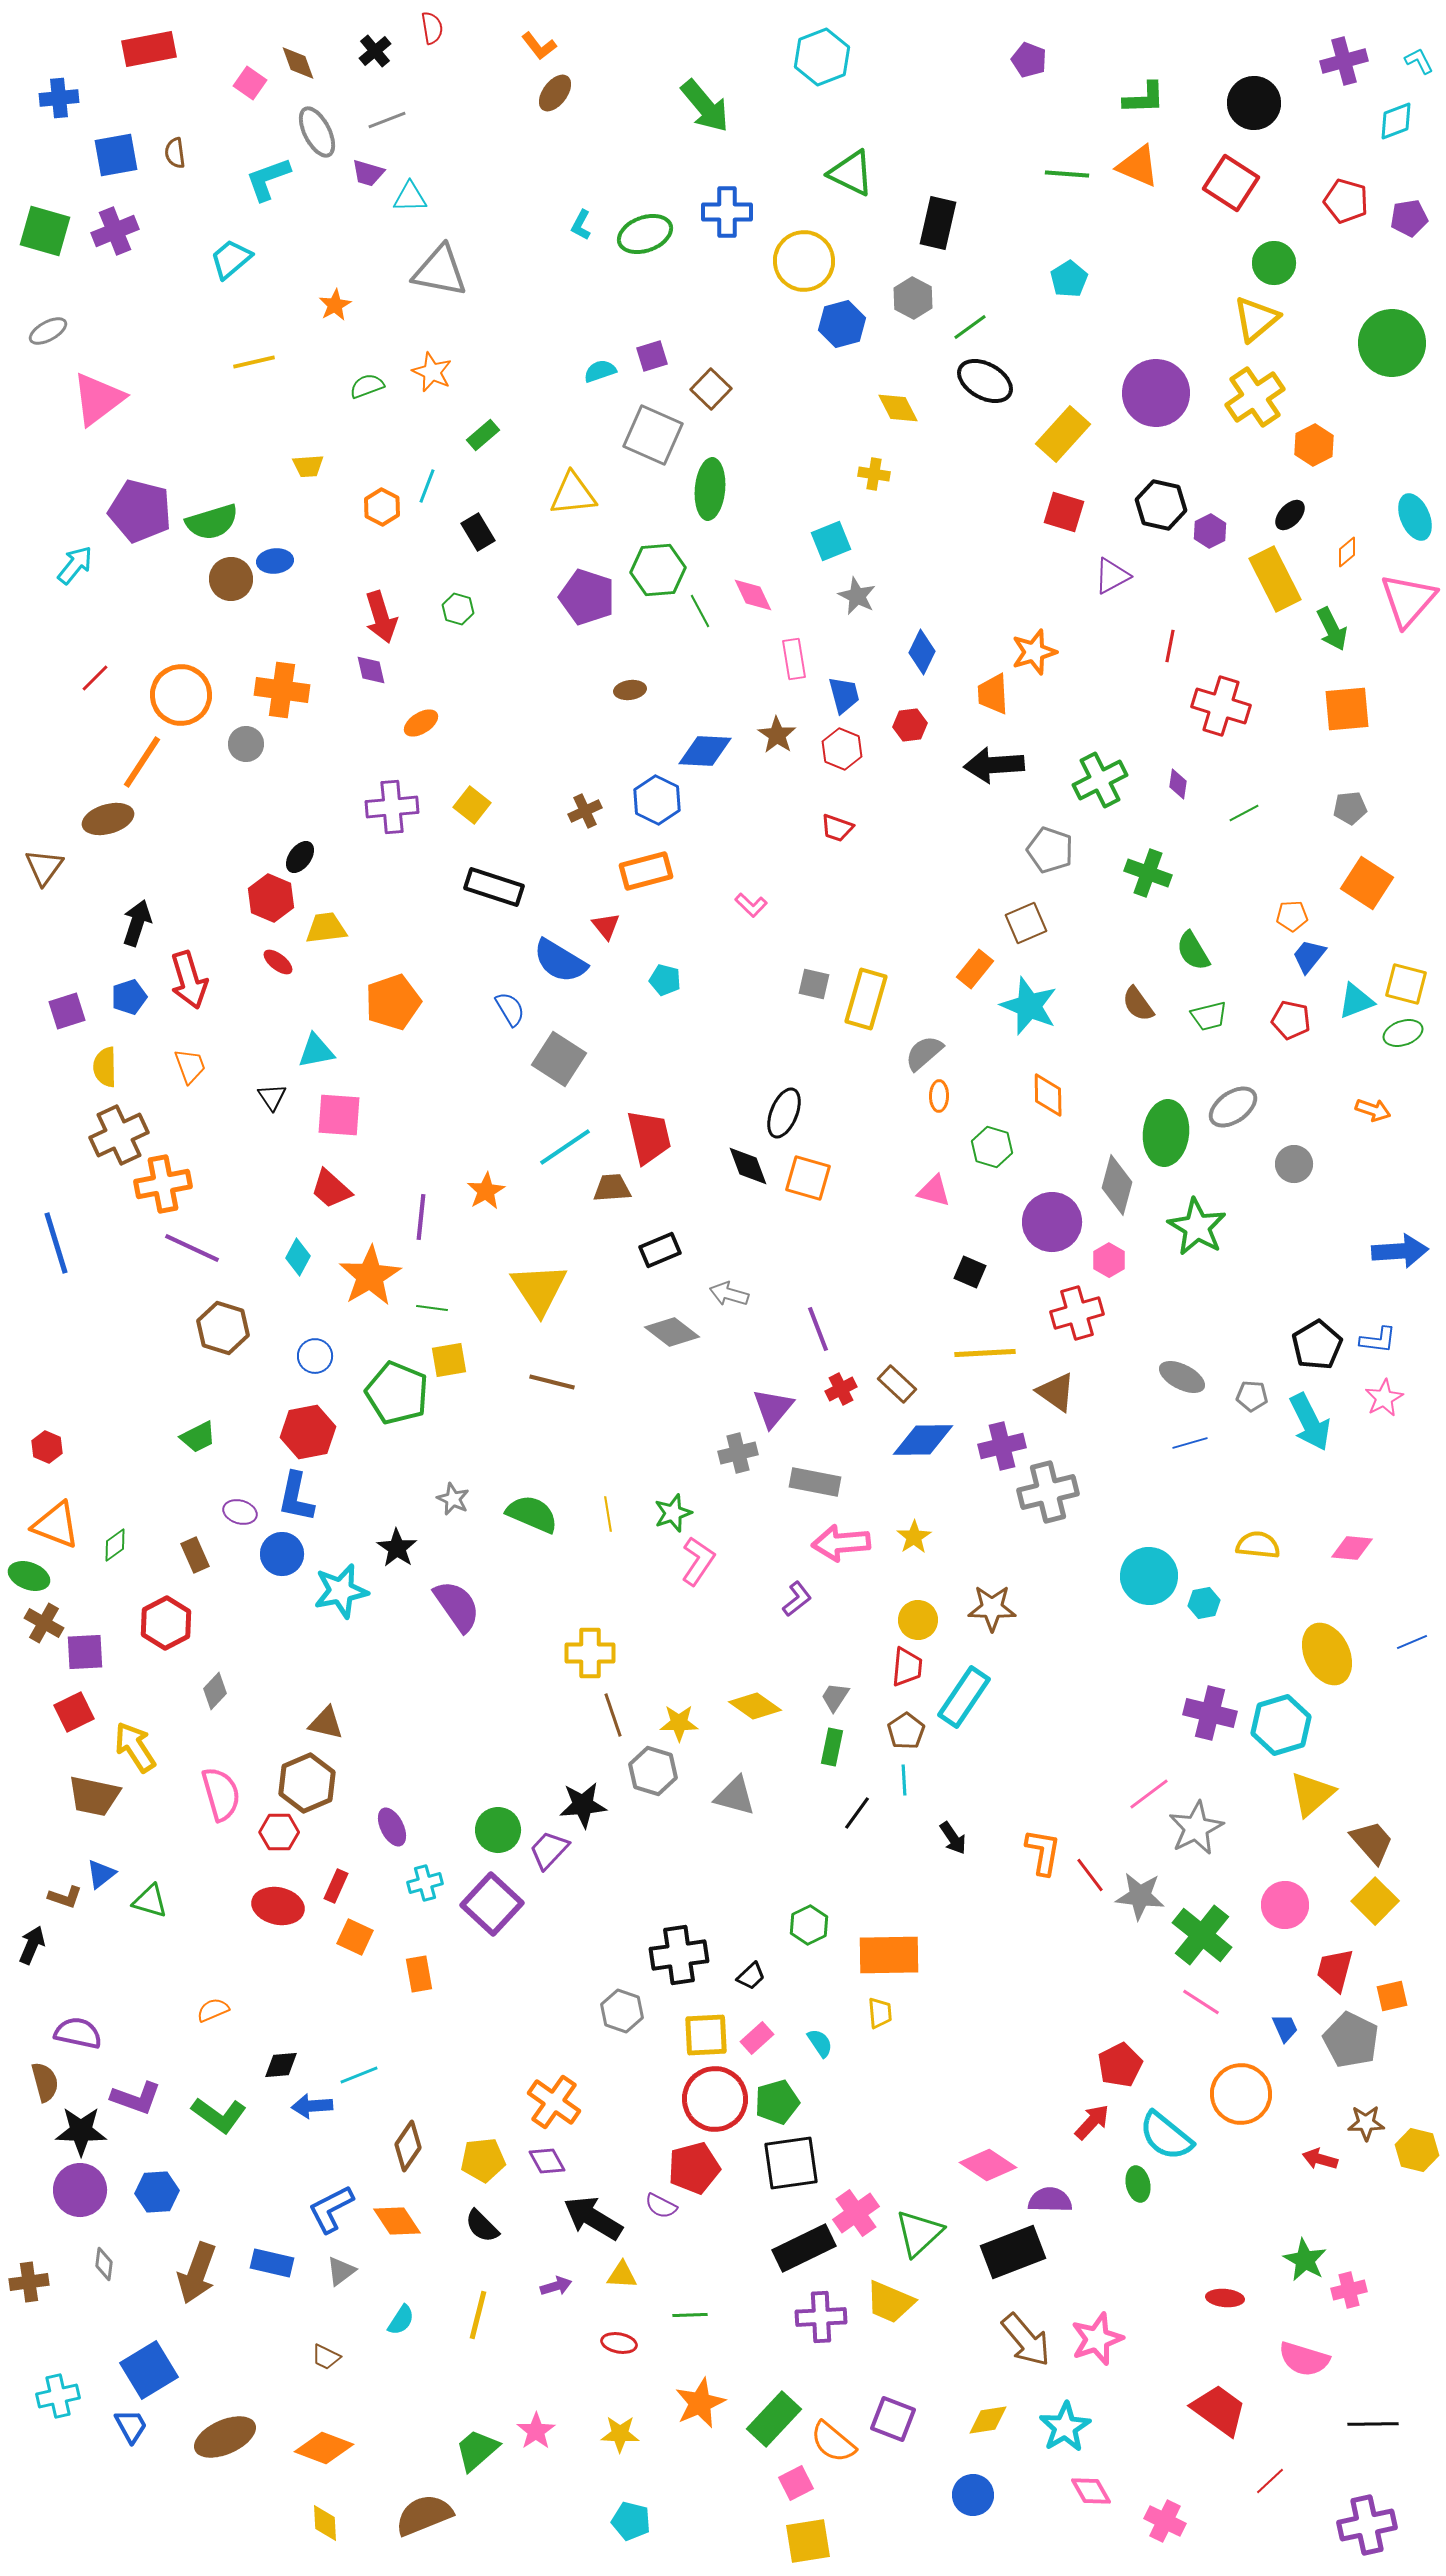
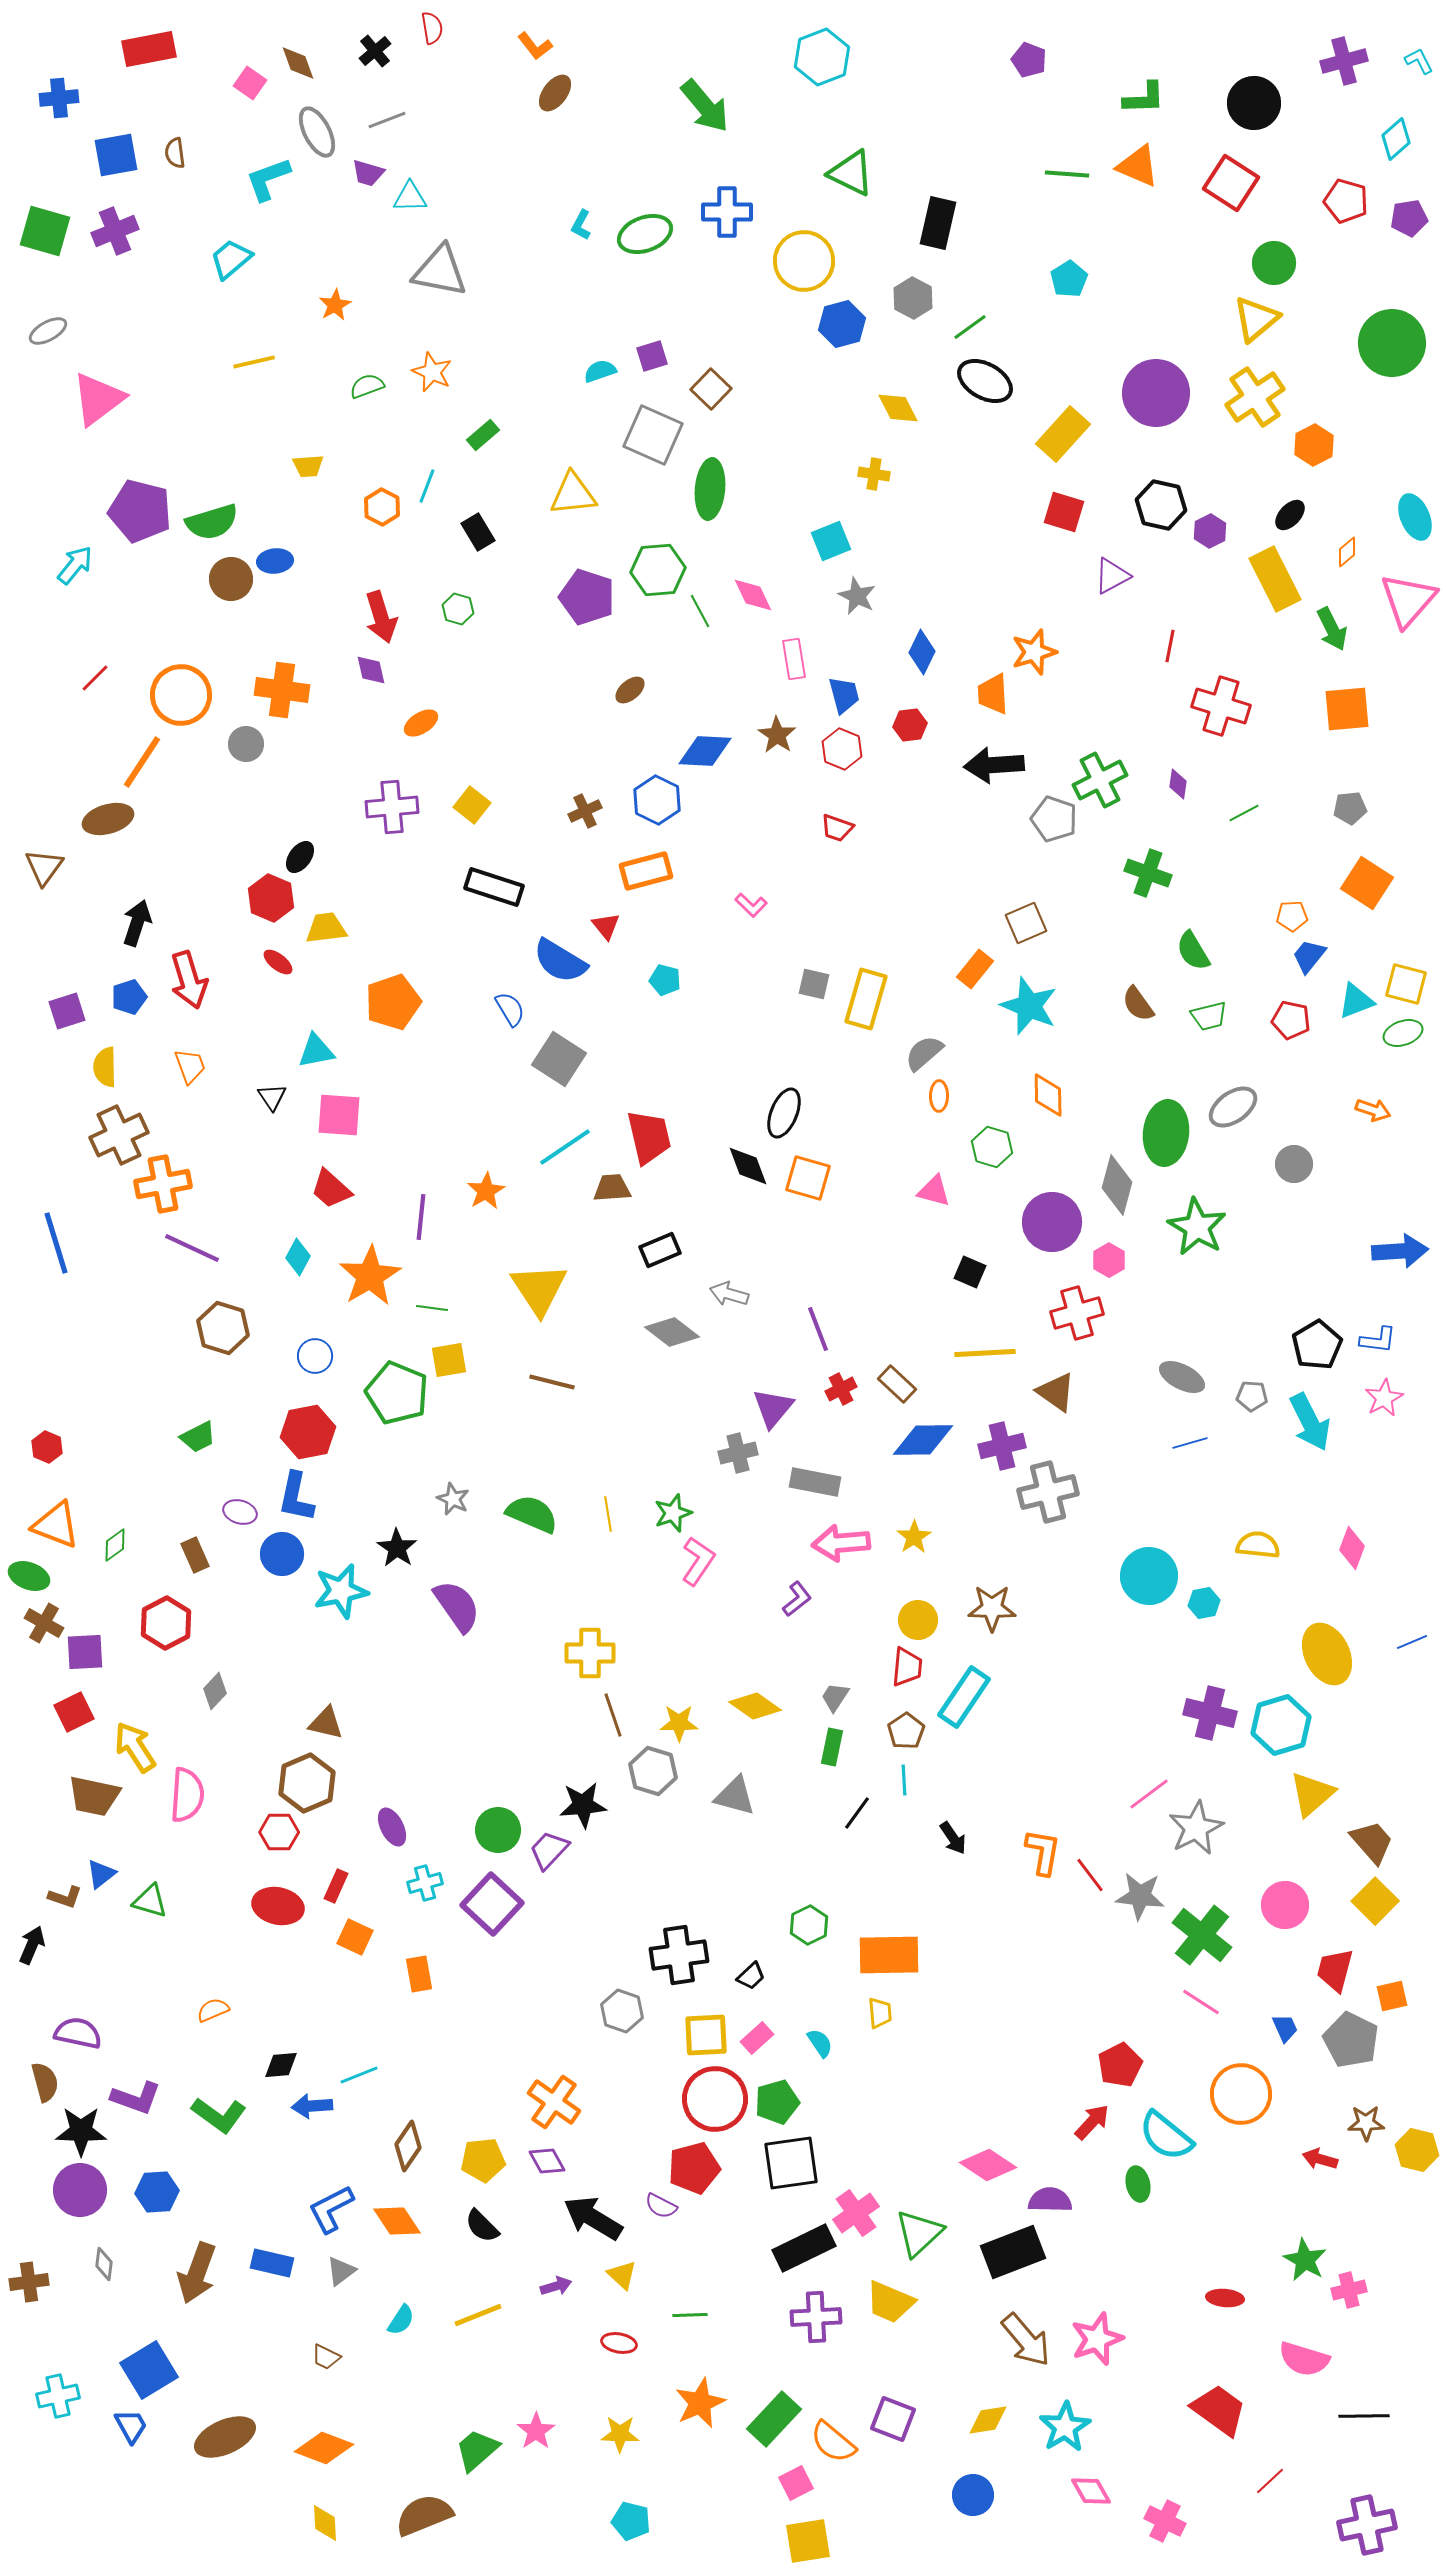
orange L-shape at (539, 46): moved 4 px left
cyan diamond at (1396, 121): moved 18 px down; rotated 21 degrees counterclockwise
brown ellipse at (630, 690): rotated 32 degrees counterclockwise
gray pentagon at (1050, 850): moved 4 px right, 31 px up
pink diamond at (1352, 1548): rotated 75 degrees counterclockwise
pink semicircle at (221, 1794): moved 34 px left, 1 px down; rotated 20 degrees clockwise
yellow triangle at (622, 2275): rotated 40 degrees clockwise
yellow line at (478, 2315): rotated 54 degrees clockwise
purple cross at (821, 2317): moved 5 px left
black line at (1373, 2424): moved 9 px left, 8 px up
